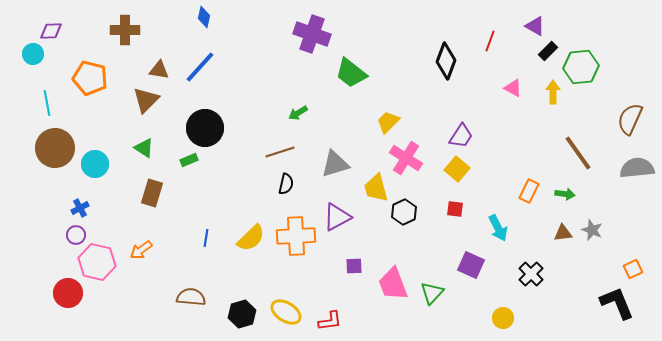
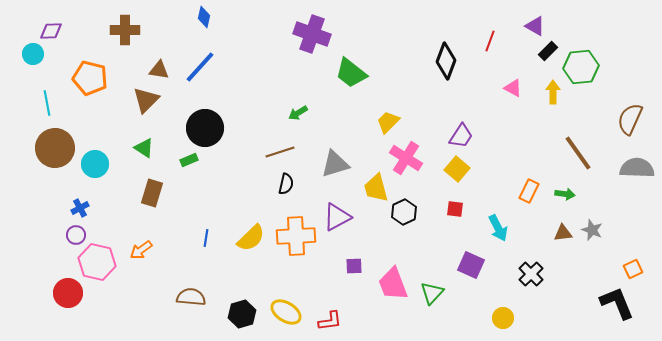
gray semicircle at (637, 168): rotated 8 degrees clockwise
